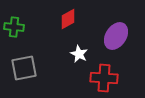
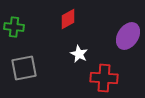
purple ellipse: moved 12 px right
